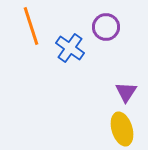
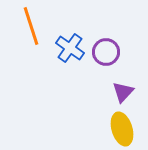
purple circle: moved 25 px down
purple triangle: moved 3 px left; rotated 10 degrees clockwise
